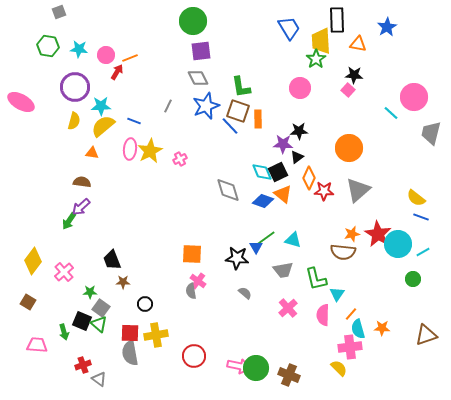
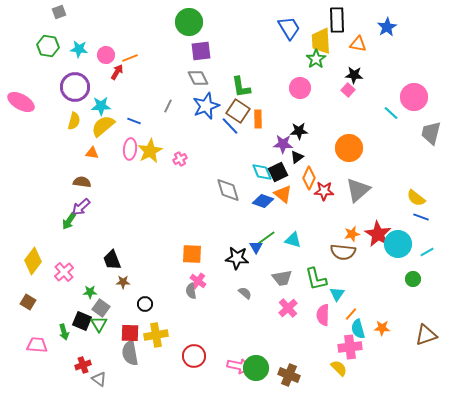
green circle at (193, 21): moved 4 px left, 1 px down
brown square at (238, 111): rotated 15 degrees clockwise
cyan line at (423, 252): moved 4 px right
gray trapezoid at (283, 270): moved 1 px left, 8 px down
green triangle at (99, 324): rotated 18 degrees clockwise
